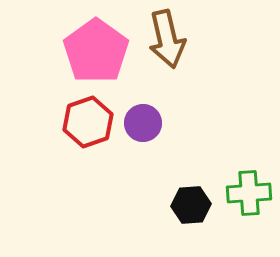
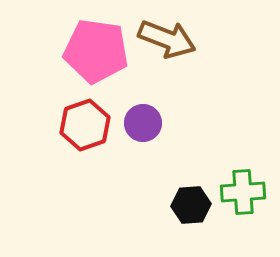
brown arrow: rotated 56 degrees counterclockwise
pink pentagon: rotated 28 degrees counterclockwise
red hexagon: moved 3 px left, 3 px down
green cross: moved 6 px left, 1 px up
